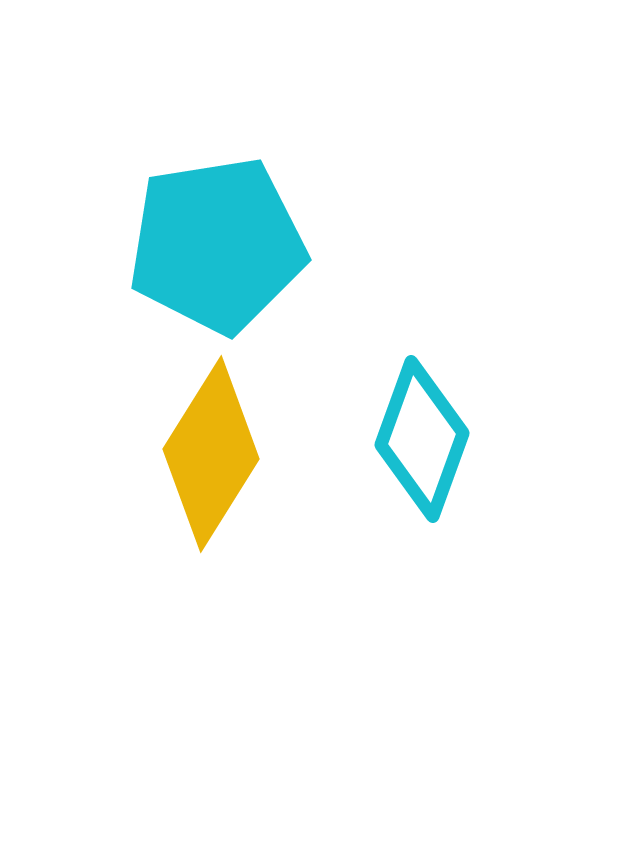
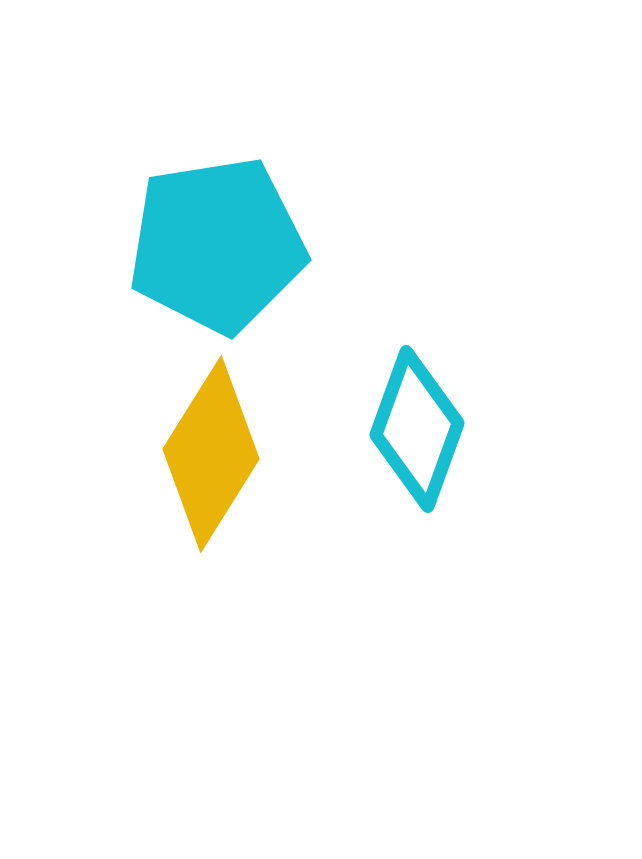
cyan diamond: moved 5 px left, 10 px up
